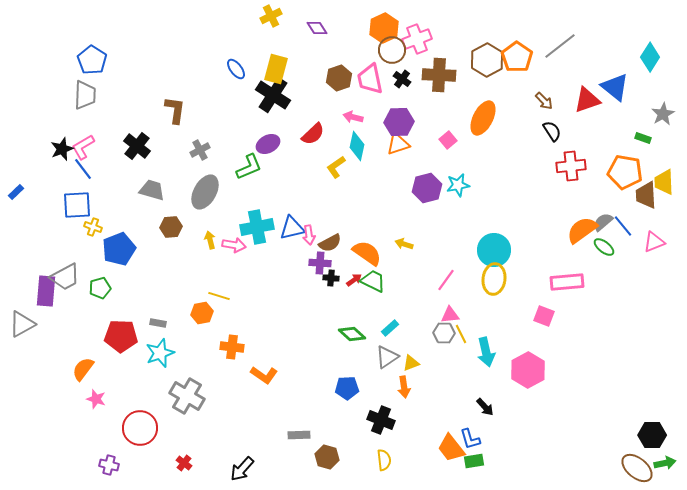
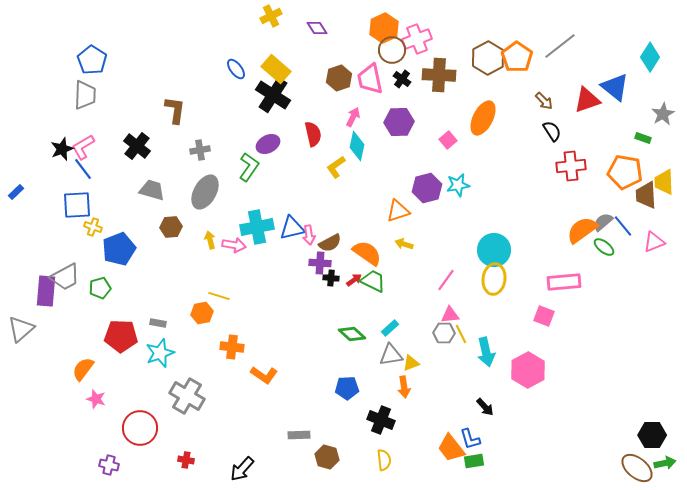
brown hexagon at (487, 60): moved 1 px right, 2 px up
yellow rectangle at (276, 69): rotated 64 degrees counterclockwise
pink arrow at (353, 117): rotated 102 degrees clockwise
red semicircle at (313, 134): rotated 60 degrees counterclockwise
orange triangle at (398, 144): moved 67 px down
gray cross at (200, 150): rotated 18 degrees clockwise
green L-shape at (249, 167): rotated 32 degrees counterclockwise
pink rectangle at (567, 282): moved 3 px left
gray triangle at (22, 324): moved 1 px left, 5 px down; rotated 12 degrees counterclockwise
gray triangle at (387, 357): moved 4 px right, 2 px up; rotated 25 degrees clockwise
red cross at (184, 463): moved 2 px right, 3 px up; rotated 28 degrees counterclockwise
